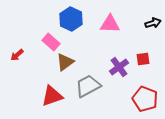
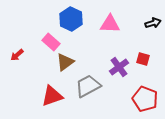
red square: rotated 24 degrees clockwise
